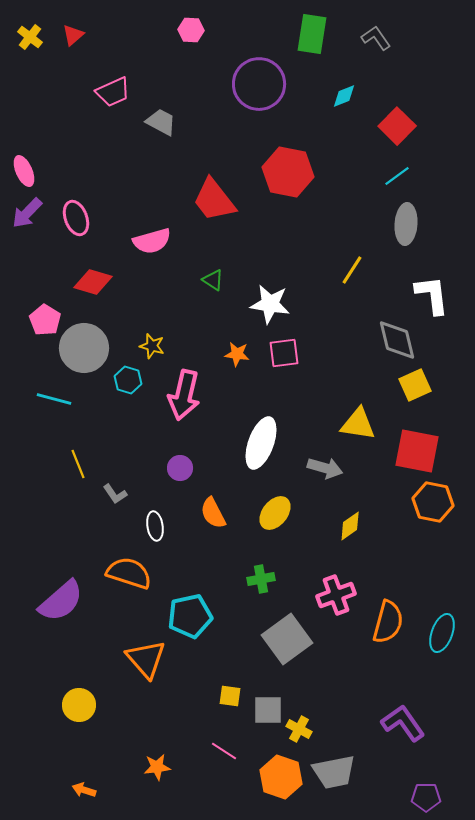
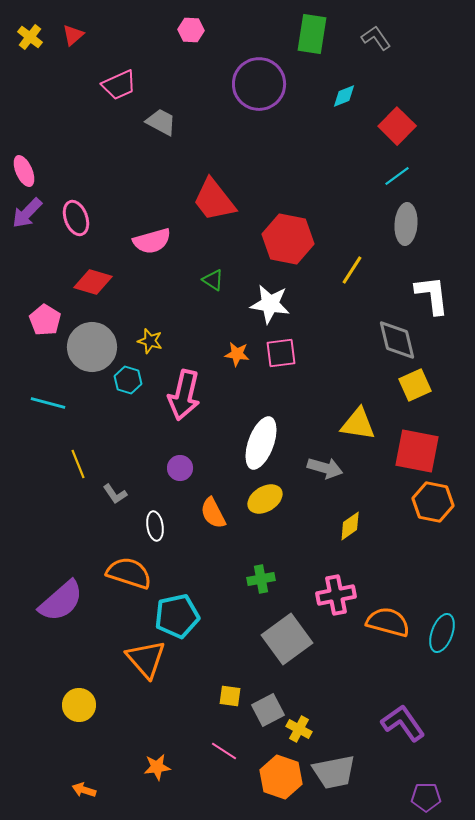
pink trapezoid at (113, 92): moved 6 px right, 7 px up
red hexagon at (288, 172): moved 67 px down
yellow star at (152, 346): moved 2 px left, 5 px up
gray circle at (84, 348): moved 8 px right, 1 px up
pink square at (284, 353): moved 3 px left
cyan line at (54, 399): moved 6 px left, 4 px down
yellow ellipse at (275, 513): moved 10 px left, 14 px up; rotated 20 degrees clockwise
pink cross at (336, 595): rotated 9 degrees clockwise
cyan pentagon at (190, 616): moved 13 px left
orange semicircle at (388, 622): rotated 90 degrees counterclockwise
gray square at (268, 710): rotated 28 degrees counterclockwise
